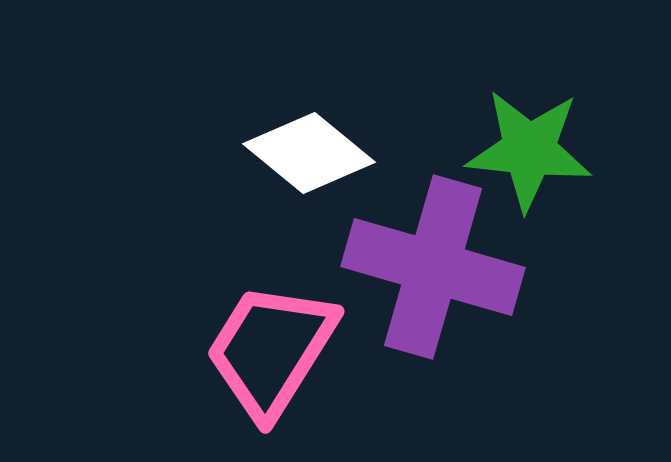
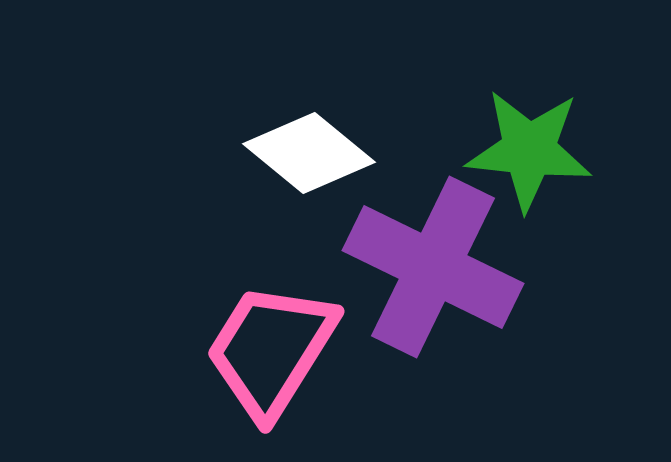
purple cross: rotated 10 degrees clockwise
